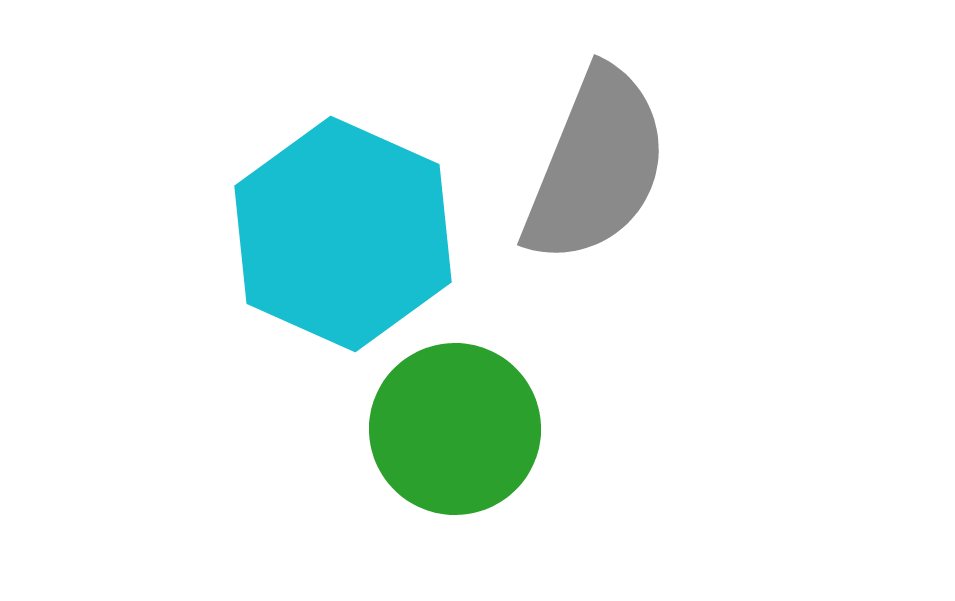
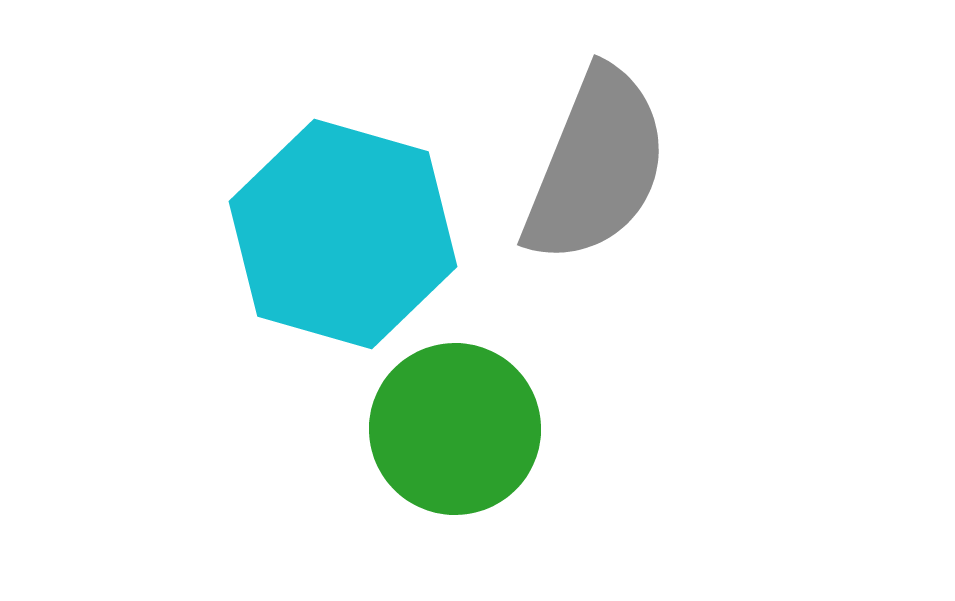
cyan hexagon: rotated 8 degrees counterclockwise
